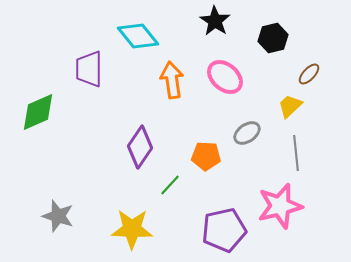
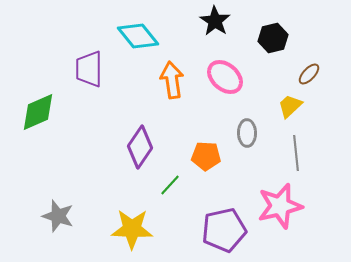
gray ellipse: rotated 56 degrees counterclockwise
